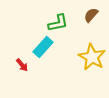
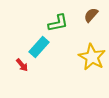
cyan rectangle: moved 4 px left
